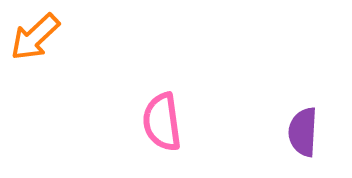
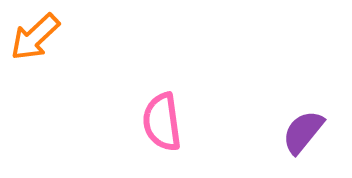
purple semicircle: rotated 36 degrees clockwise
